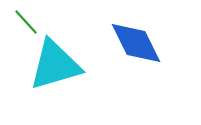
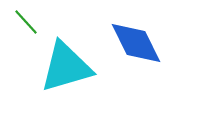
cyan triangle: moved 11 px right, 2 px down
